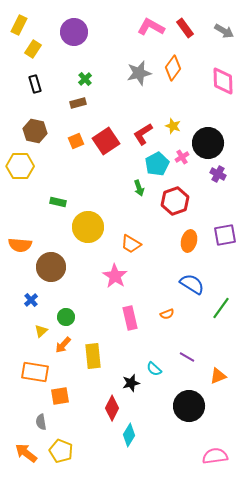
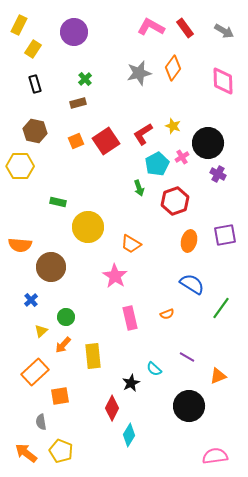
orange rectangle at (35, 372): rotated 52 degrees counterclockwise
black star at (131, 383): rotated 12 degrees counterclockwise
